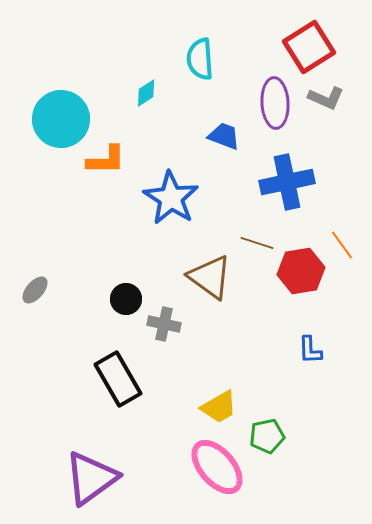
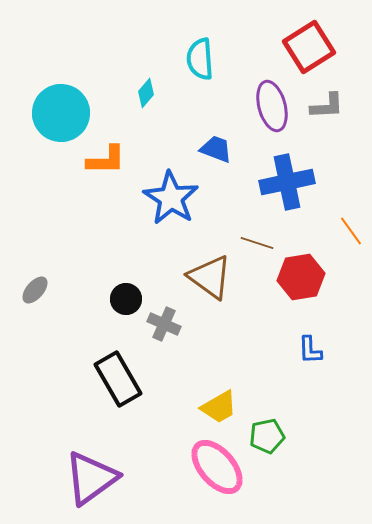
cyan diamond: rotated 16 degrees counterclockwise
gray L-shape: moved 1 px right, 8 px down; rotated 27 degrees counterclockwise
purple ellipse: moved 3 px left, 3 px down; rotated 12 degrees counterclockwise
cyan circle: moved 6 px up
blue trapezoid: moved 8 px left, 13 px down
orange line: moved 9 px right, 14 px up
red hexagon: moved 6 px down
gray cross: rotated 12 degrees clockwise
